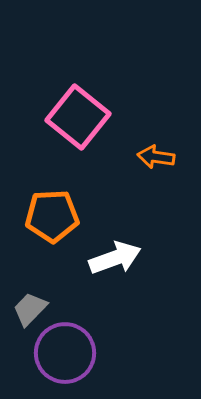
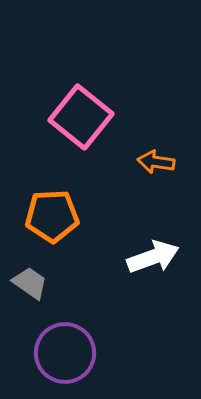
pink square: moved 3 px right
orange arrow: moved 5 px down
white arrow: moved 38 px right, 1 px up
gray trapezoid: moved 26 px up; rotated 81 degrees clockwise
